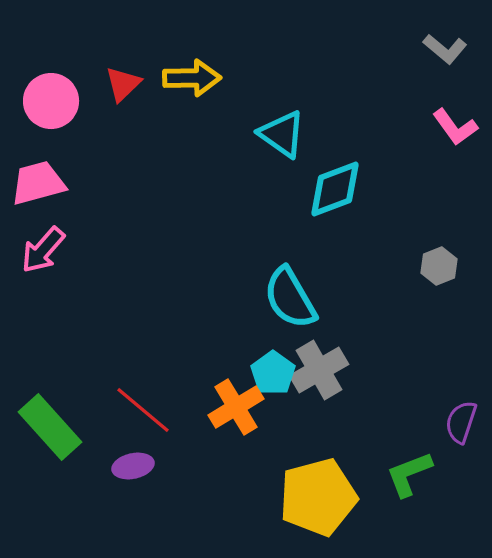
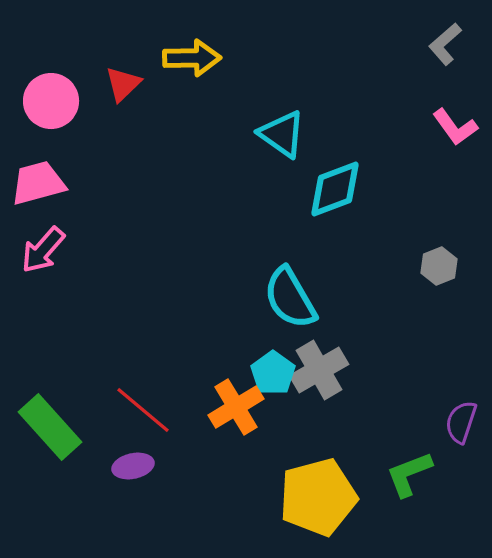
gray L-shape: moved 5 px up; rotated 99 degrees clockwise
yellow arrow: moved 20 px up
